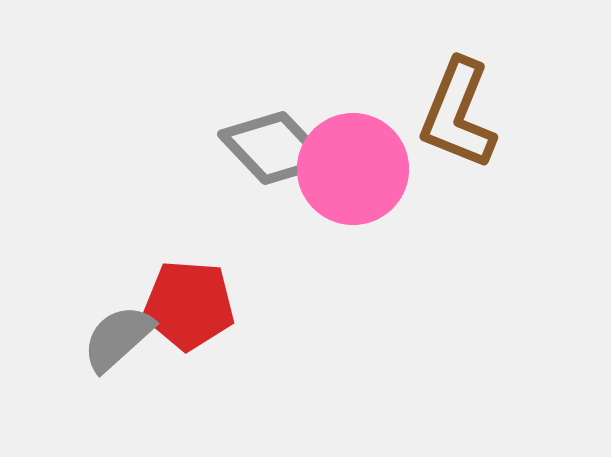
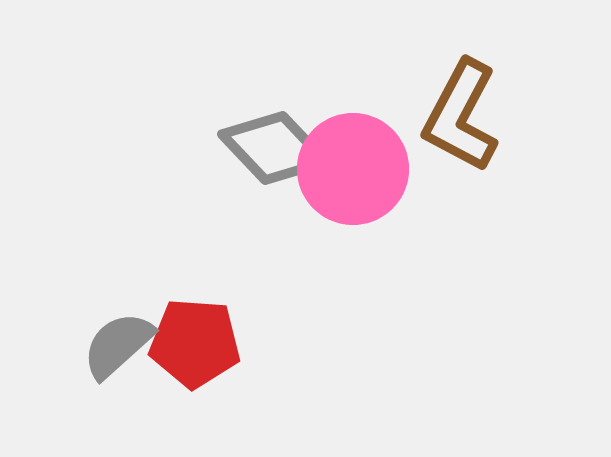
brown L-shape: moved 3 px right, 2 px down; rotated 6 degrees clockwise
red pentagon: moved 6 px right, 38 px down
gray semicircle: moved 7 px down
